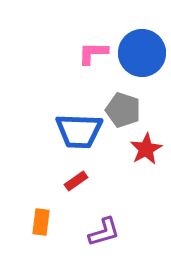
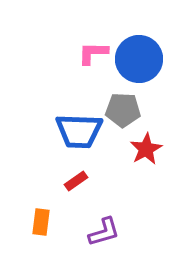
blue circle: moved 3 px left, 6 px down
gray pentagon: rotated 16 degrees counterclockwise
